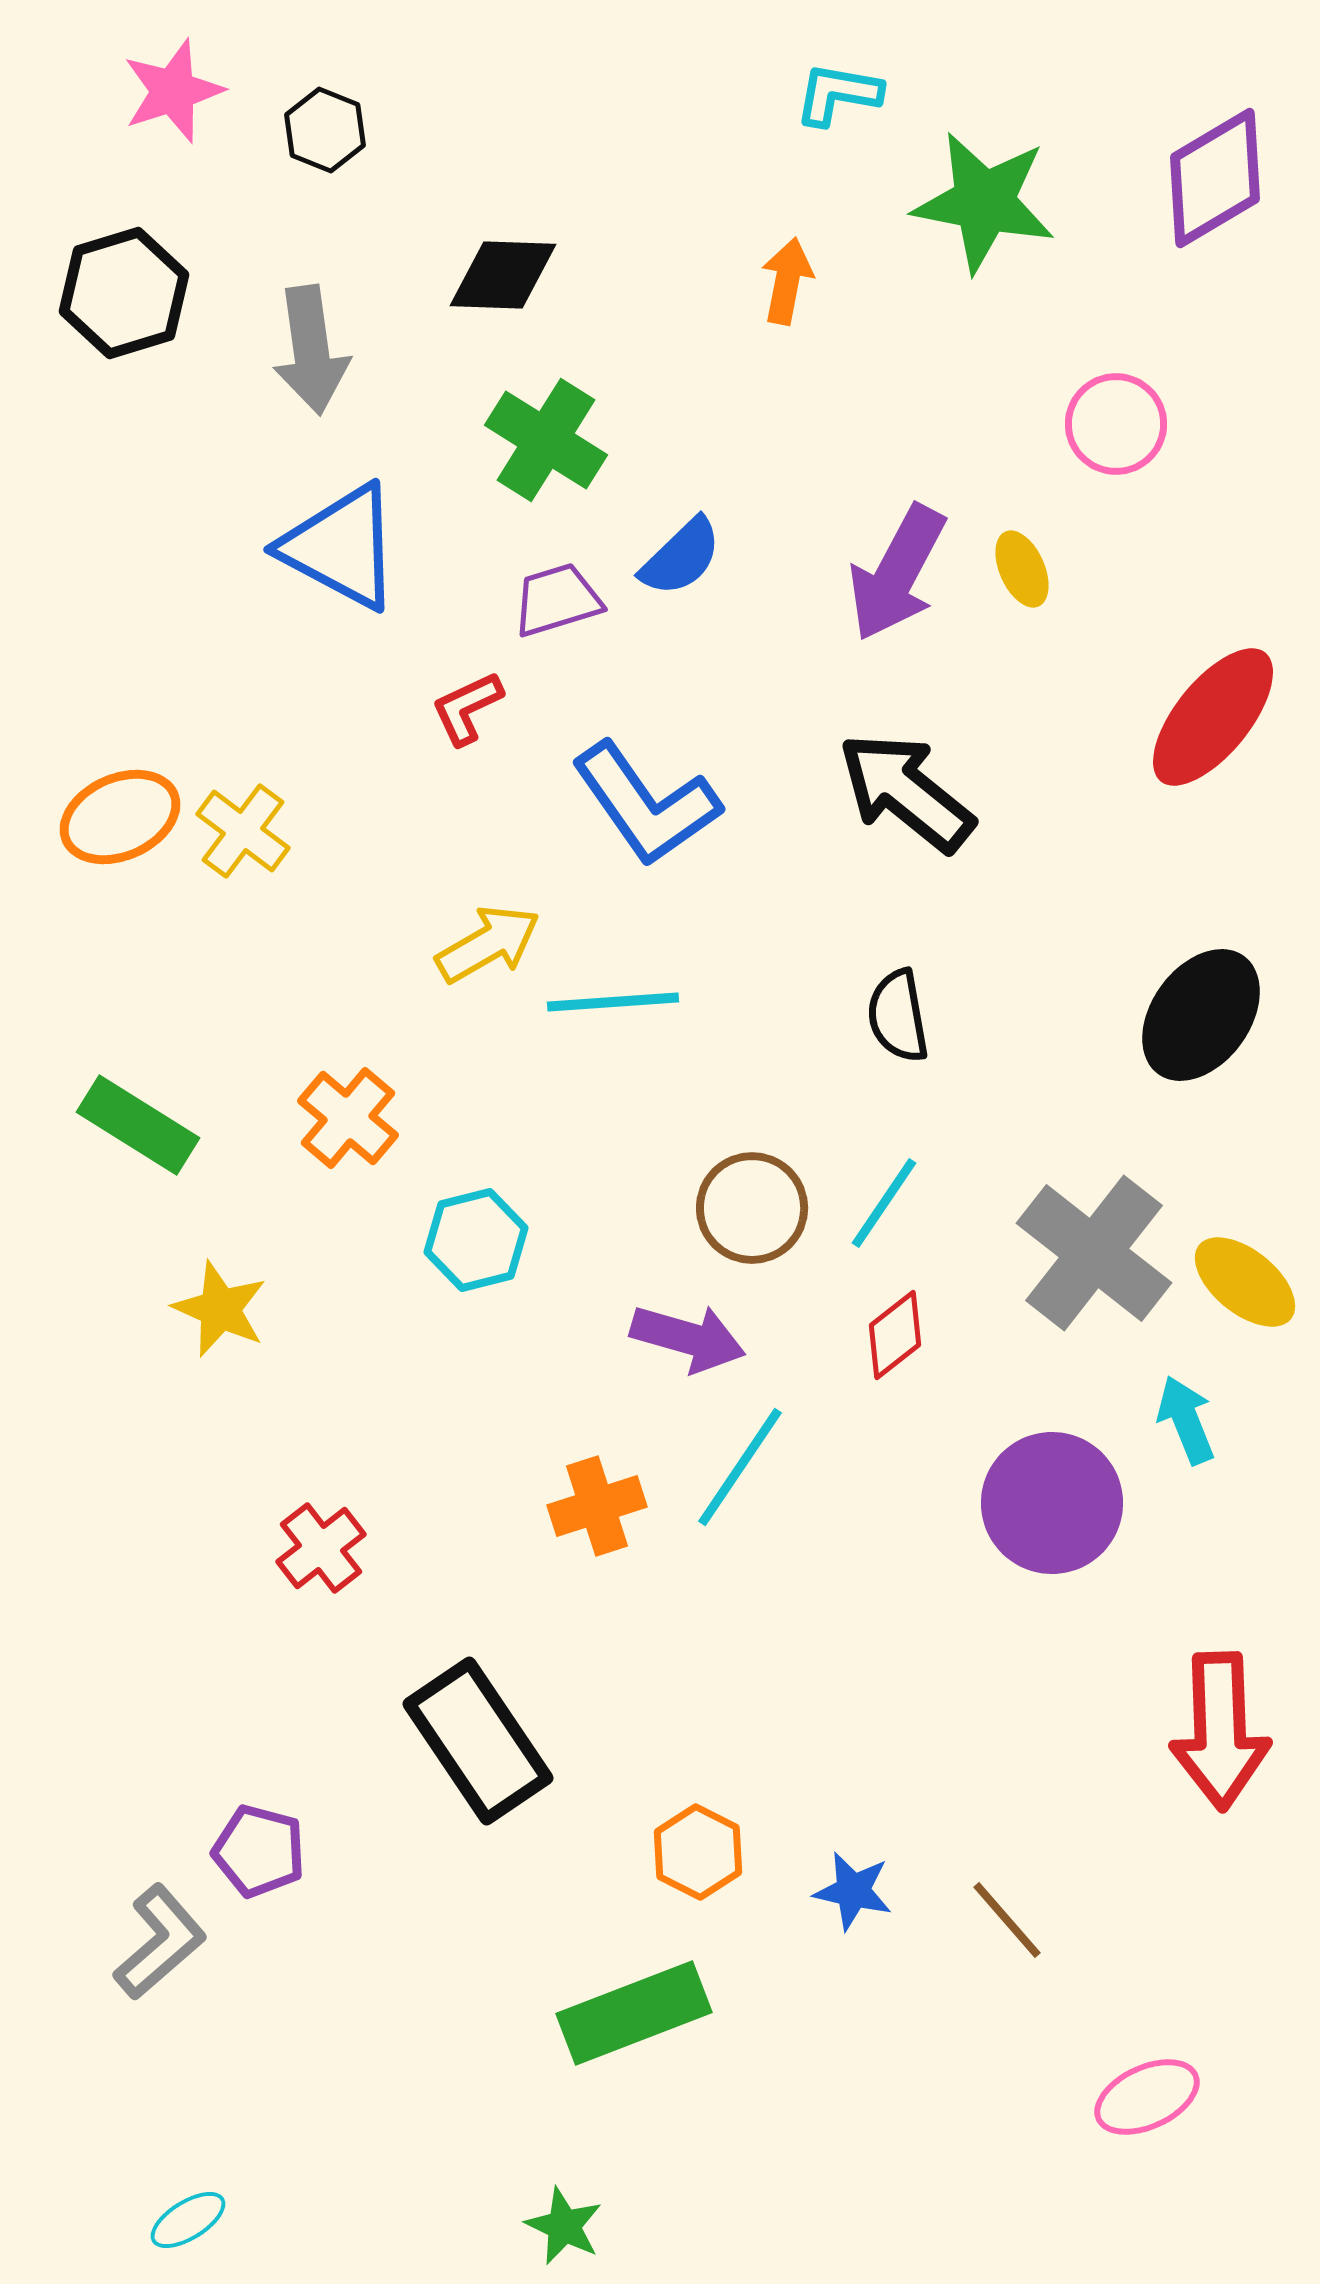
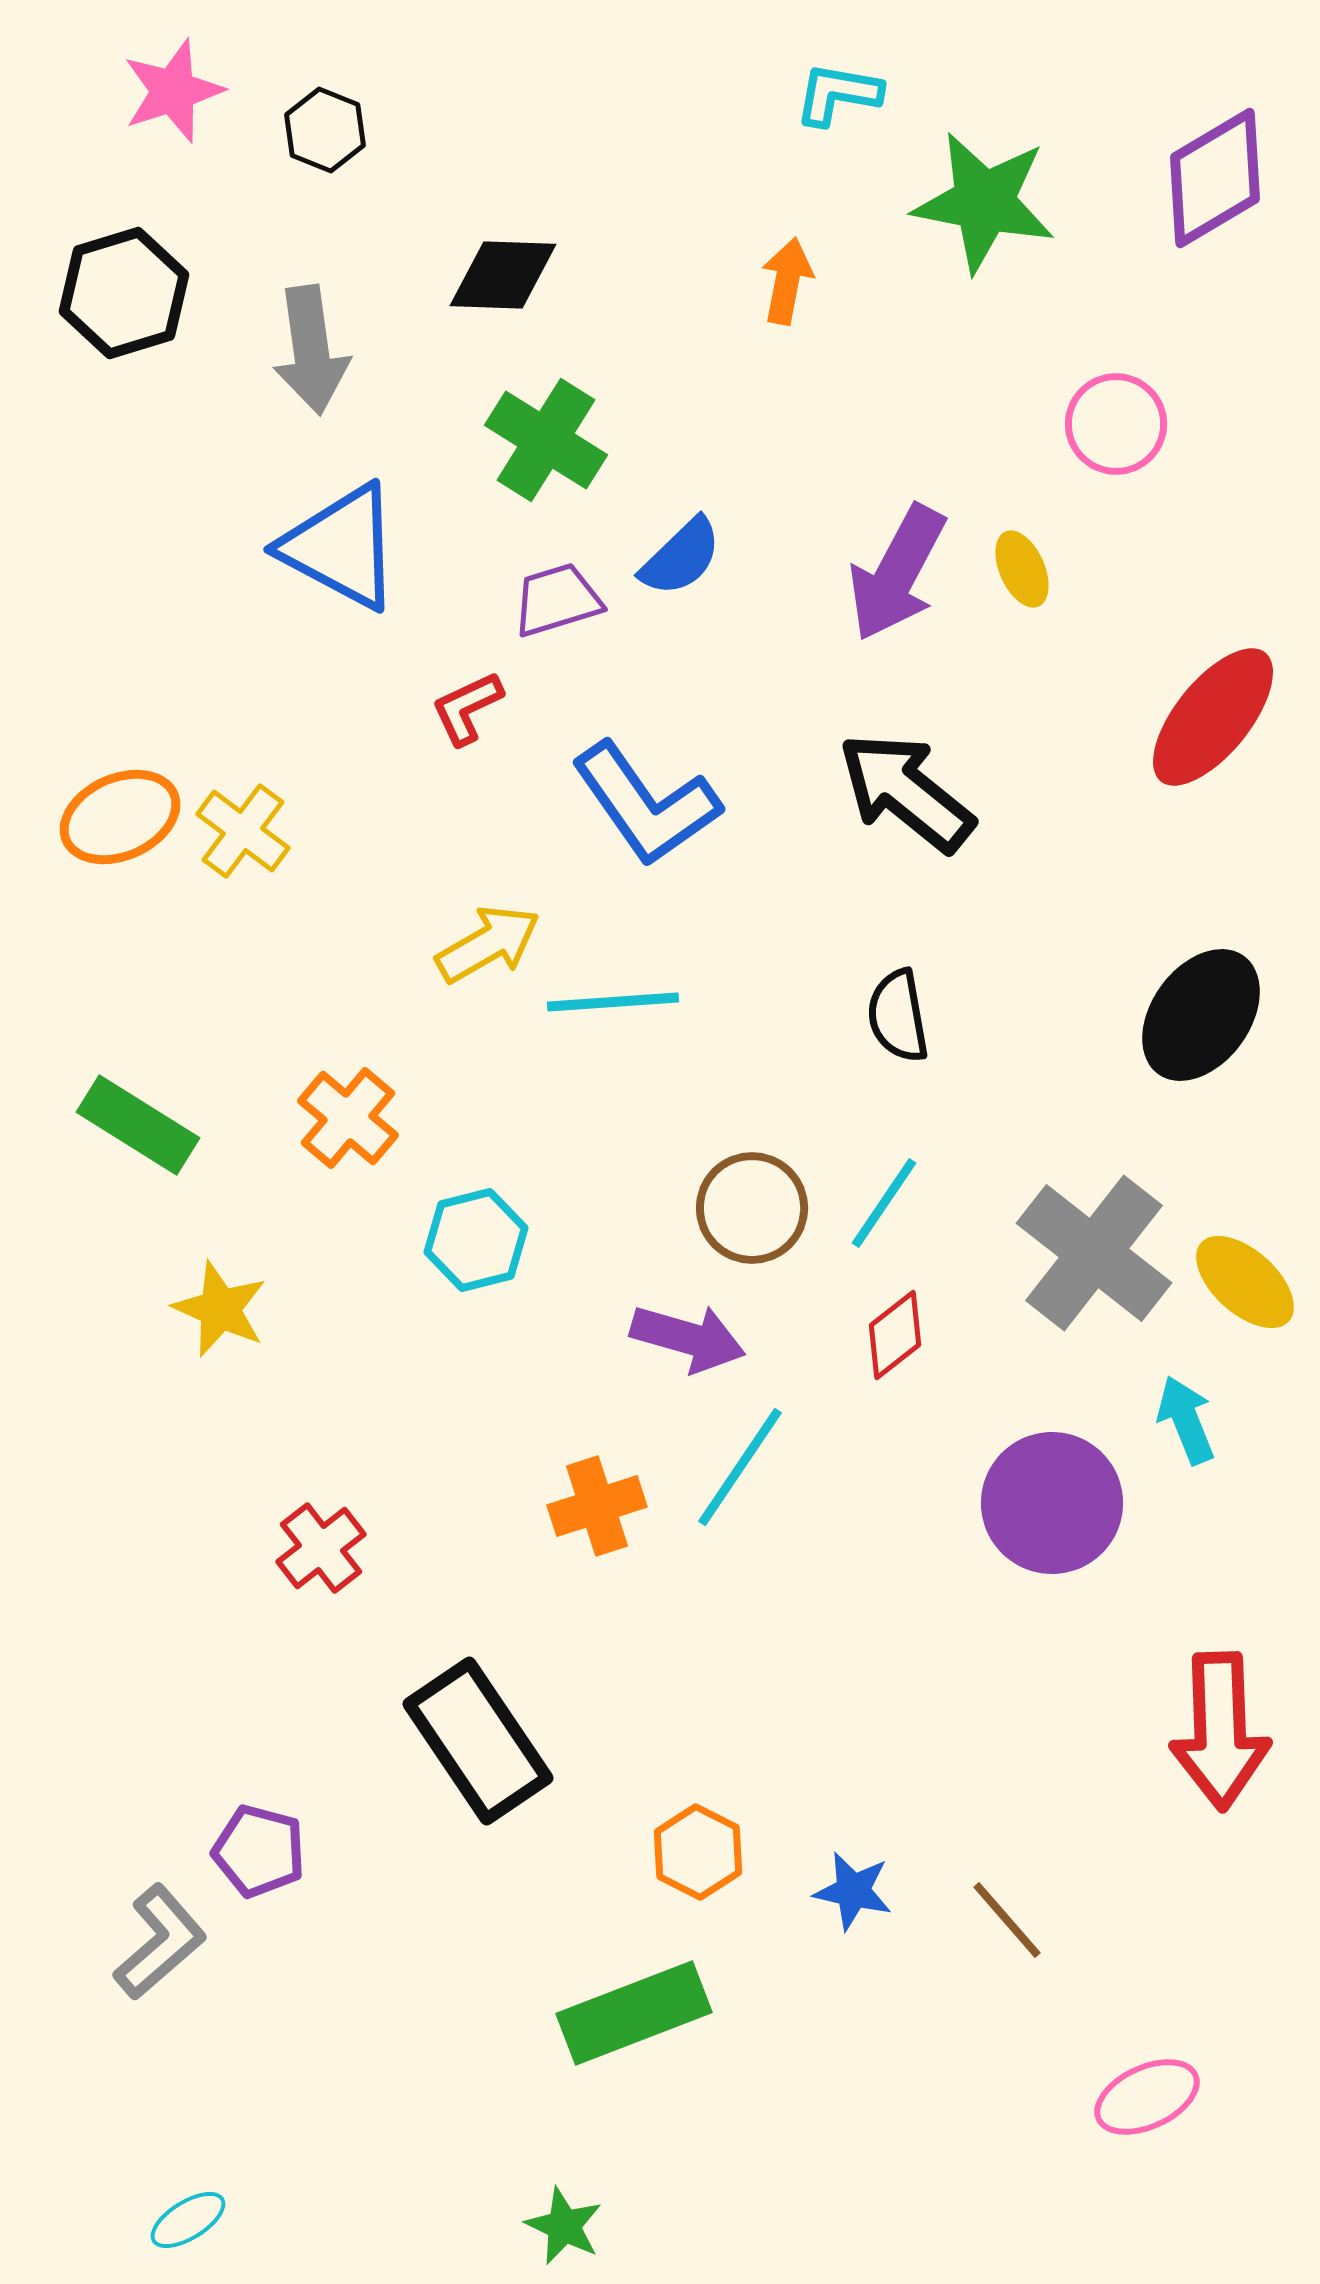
yellow ellipse at (1245, 1282): rotated 3 degrees clockwise
